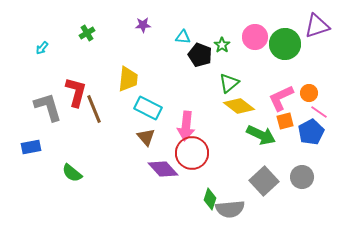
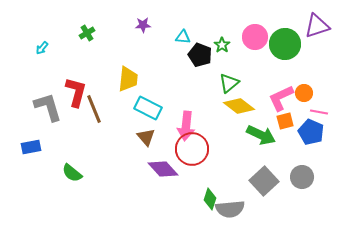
orange circle: moved 5 px left
pink line: rotated 24 degrees counterclockwise
blue pentagon: rotated 20 degrees counterclockwise
red circle: moved 4 px up
